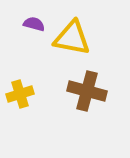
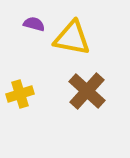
brown cross: rotated 27 degrees clockwise
